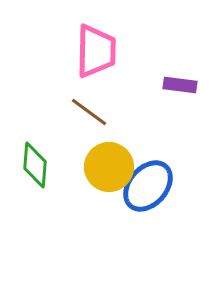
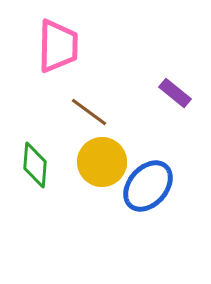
pink trapezoid: moved 38 px left, 5 px up
purple rectangle: moved 5 px left, 8 px down; rotated 32 degrees clockwise
yellow circle: moved 7 px left, 5 px up
